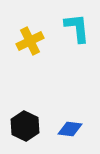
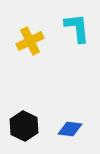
black hexagon: moved 1 px left
